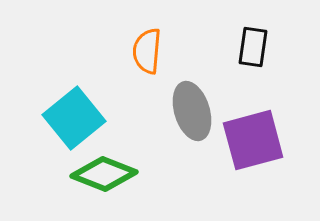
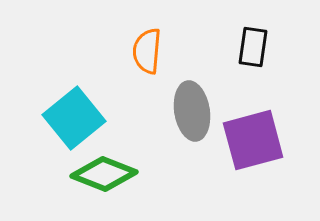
gray ellipse: rotated 8 degrees clockwise
